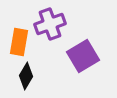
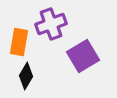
purple cross: moved 1 px right
